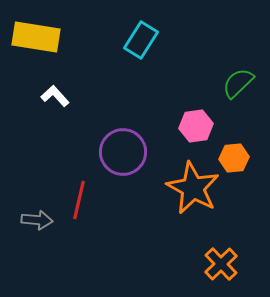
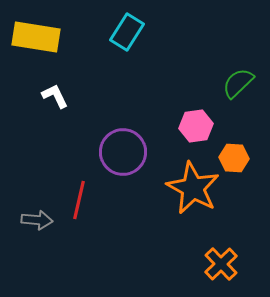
cyan rectangle: moved 14 px left, 8 px up
white L-shape: rotated 16 degrees clockwise
orange hexagon: rotated 8 degrees clockwise
